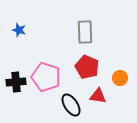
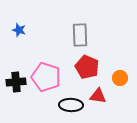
gray rectangle: moved 5 px left, 3 px down
black ellipse: rotated 55 degrees counterclockwise
